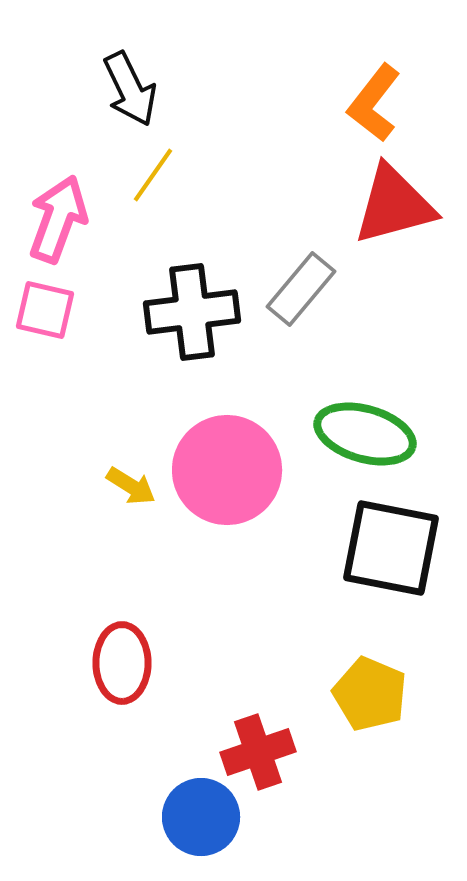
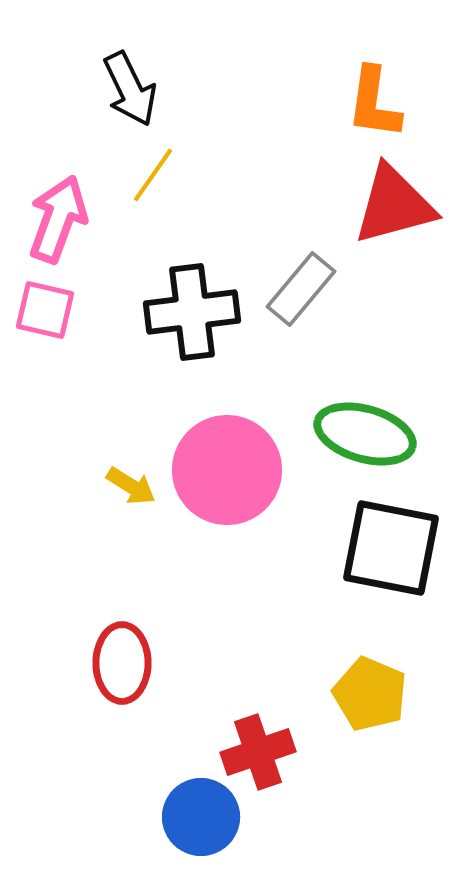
orange L-shape: rotated 30 degrees counterclockwise
